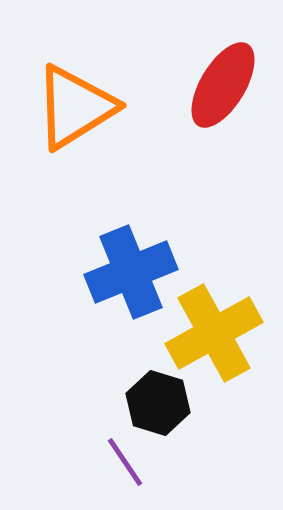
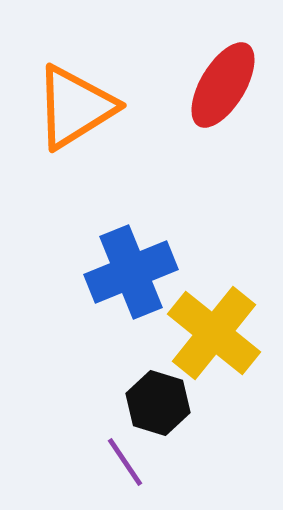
yellow cross: rotated 22 degrees counterclockwise
